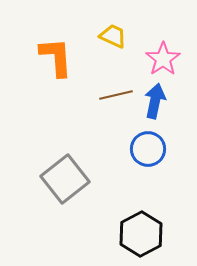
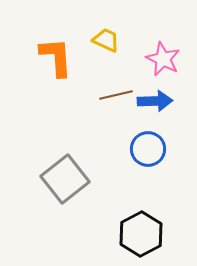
yellow trapezoid: moved 7 px left, 4 px down
pink star: rotated 12 degrees counterclockwise
blue arrow: rotated 76 degrees clockwise
